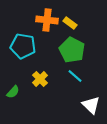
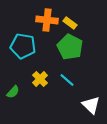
green pentagon: moved 2 px left, 3 px up
cyan line: moved 8 px left, 4 px down
